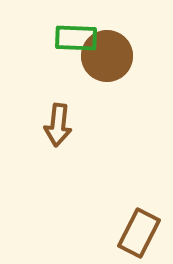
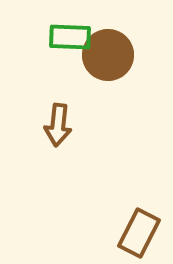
green rectangle: moved 6 px left, 1 px up
brown circle: moved 1 px right, 1 px up
